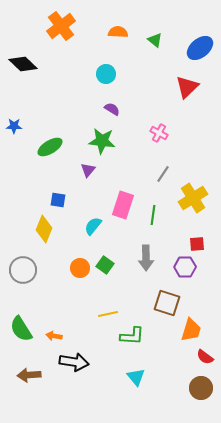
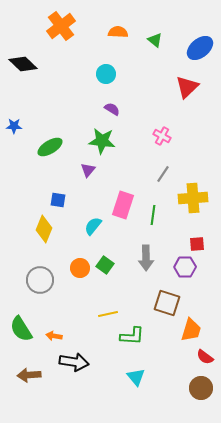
pink cross: moved 3 px right, 3 px down
yellow cross: rotated 28 degrees clockwise
gray circle: moved 17 px right, 10 px down
